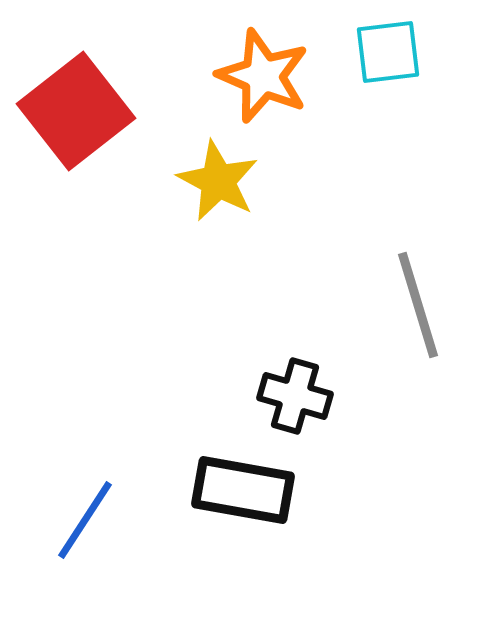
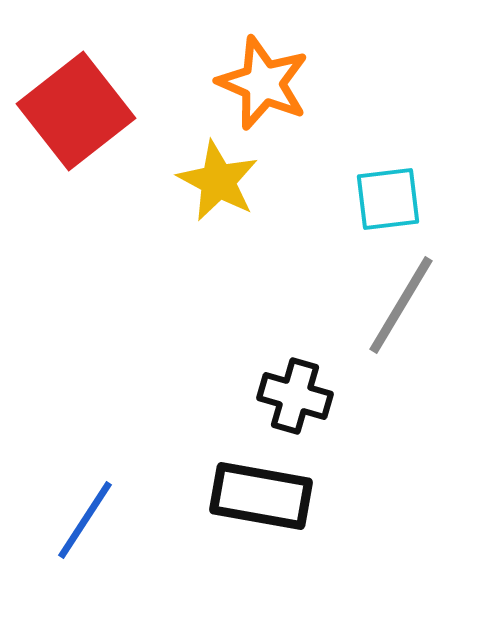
cyan square: moved 147 px down
orange star: moved 7 px down
gray line: moved 17 px left; rotated 48 degrees clockwise
black rectangle: moved 18 px right, 6 px down
